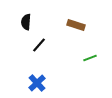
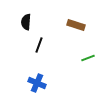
black line: rotated 21 degrees counterclockwise
green line: moved 2 px left
blue cross: rotated 24 degrees counterclockwise
